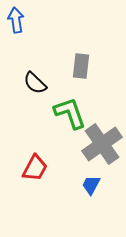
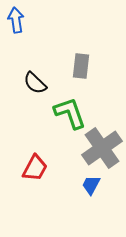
gray cross: moved 4 px down
